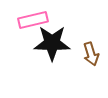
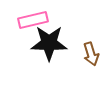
black star: moved 3 px left
